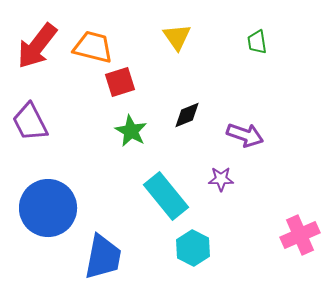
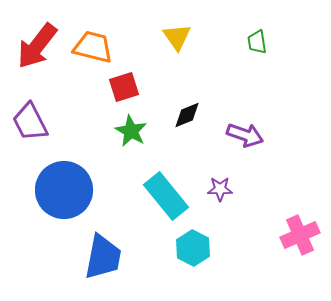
red square: moved 4 px right, 5 px down
purple star: moved 1 px left, 10 px down
blue circle: moved 16 px right, 18 px up
